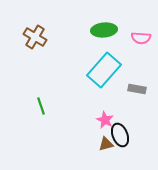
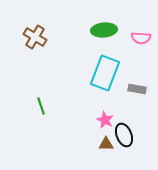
cyan rectangle: moved 1 px right, 3 px down; rotated 20 degrees counterclockwise
black ellipse: moved 4 px right
brown triangle: rotated 14 degrees clockwise
